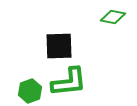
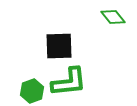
green diamond: rotated 40 degrees clockwise
green hexagon: moved 2 px right
